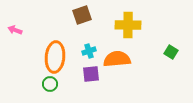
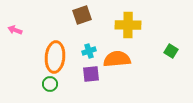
green square: moved 1 px up
